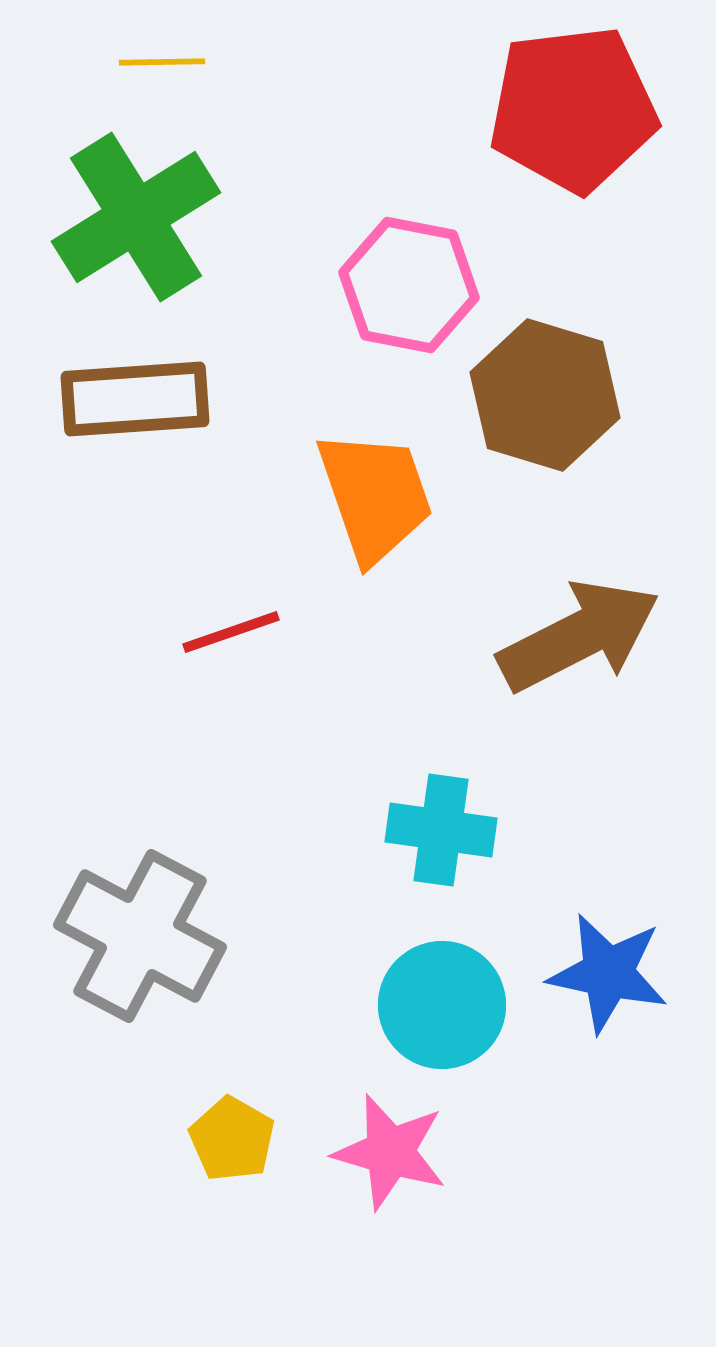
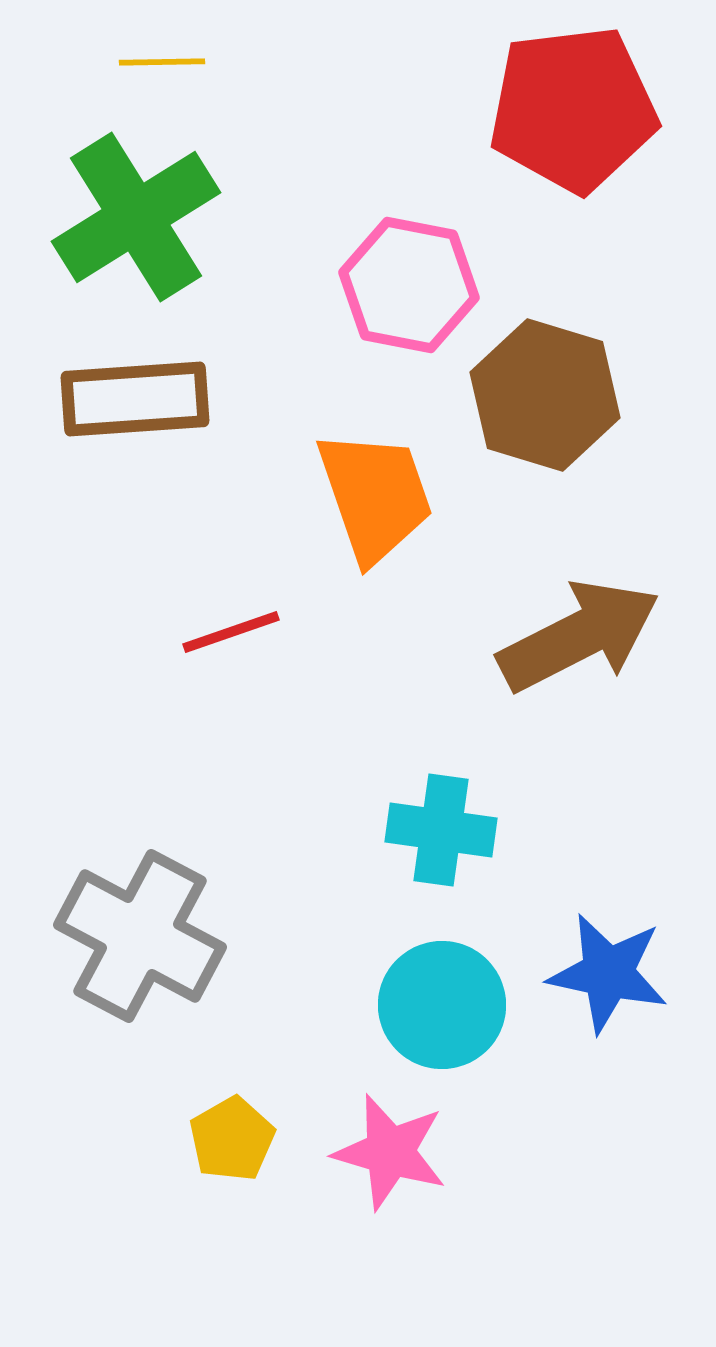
yellow pentagon: rotated 12 degrees clockwise
